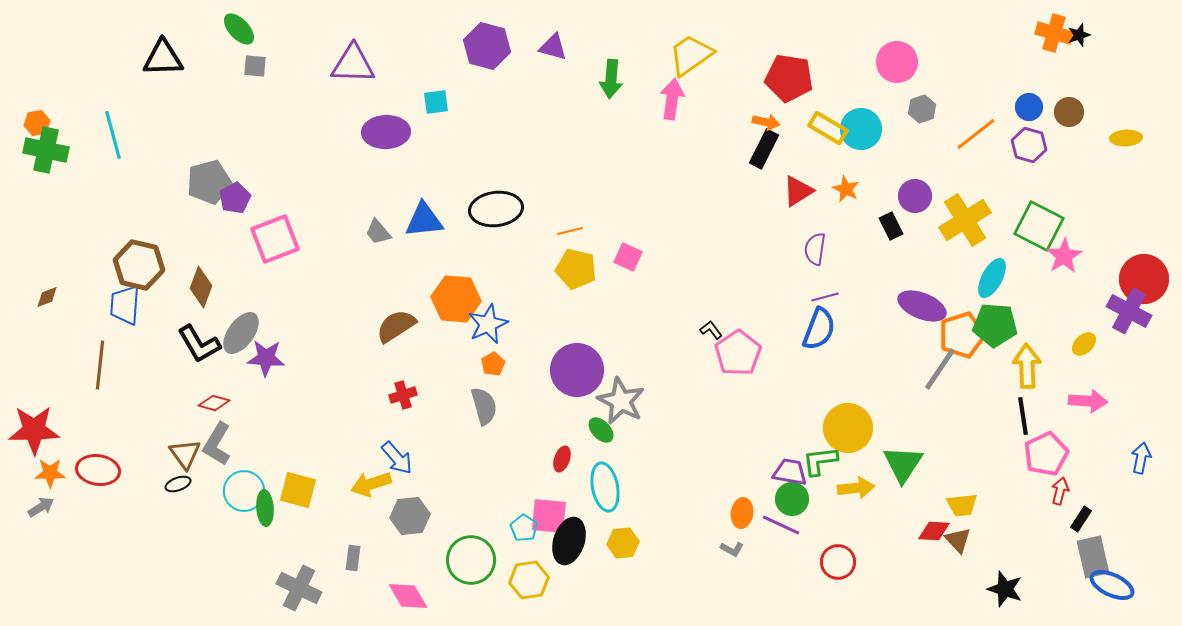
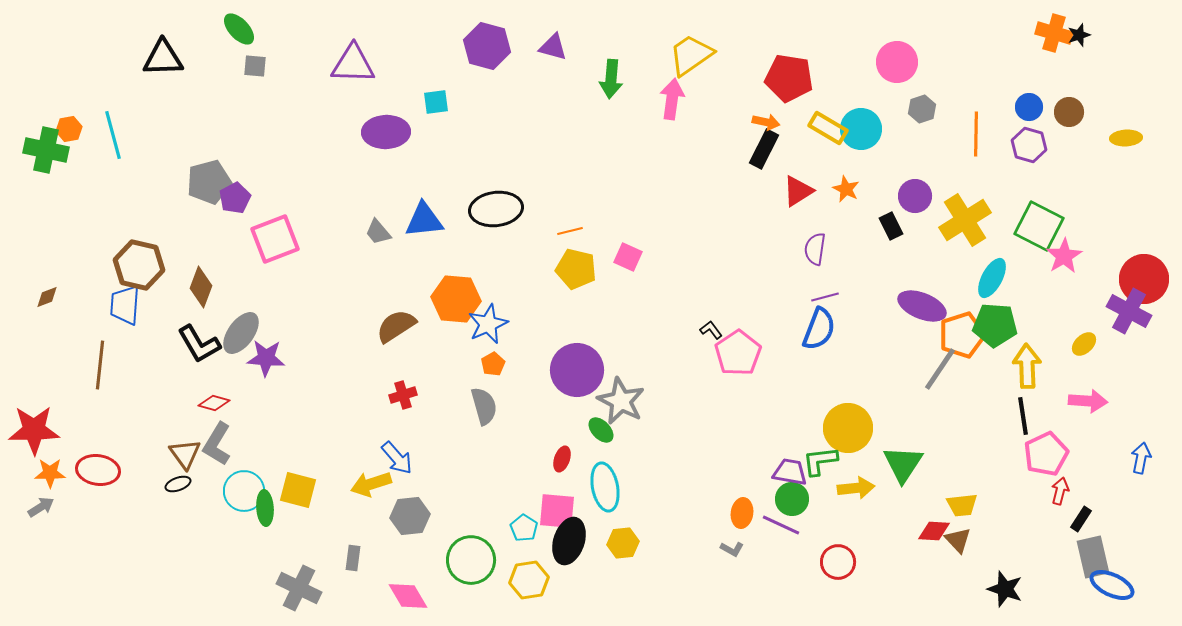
orange hexagon at (37, 123): moved 32 px right, 6 px down
orange line at (976, 134): rotated 51 degrees counterclockwise
pink square at (549, 516): moved 8 px right, 5 px up
